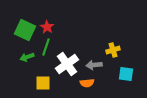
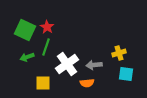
yellow cross: moved 6 px right, 3 px down
